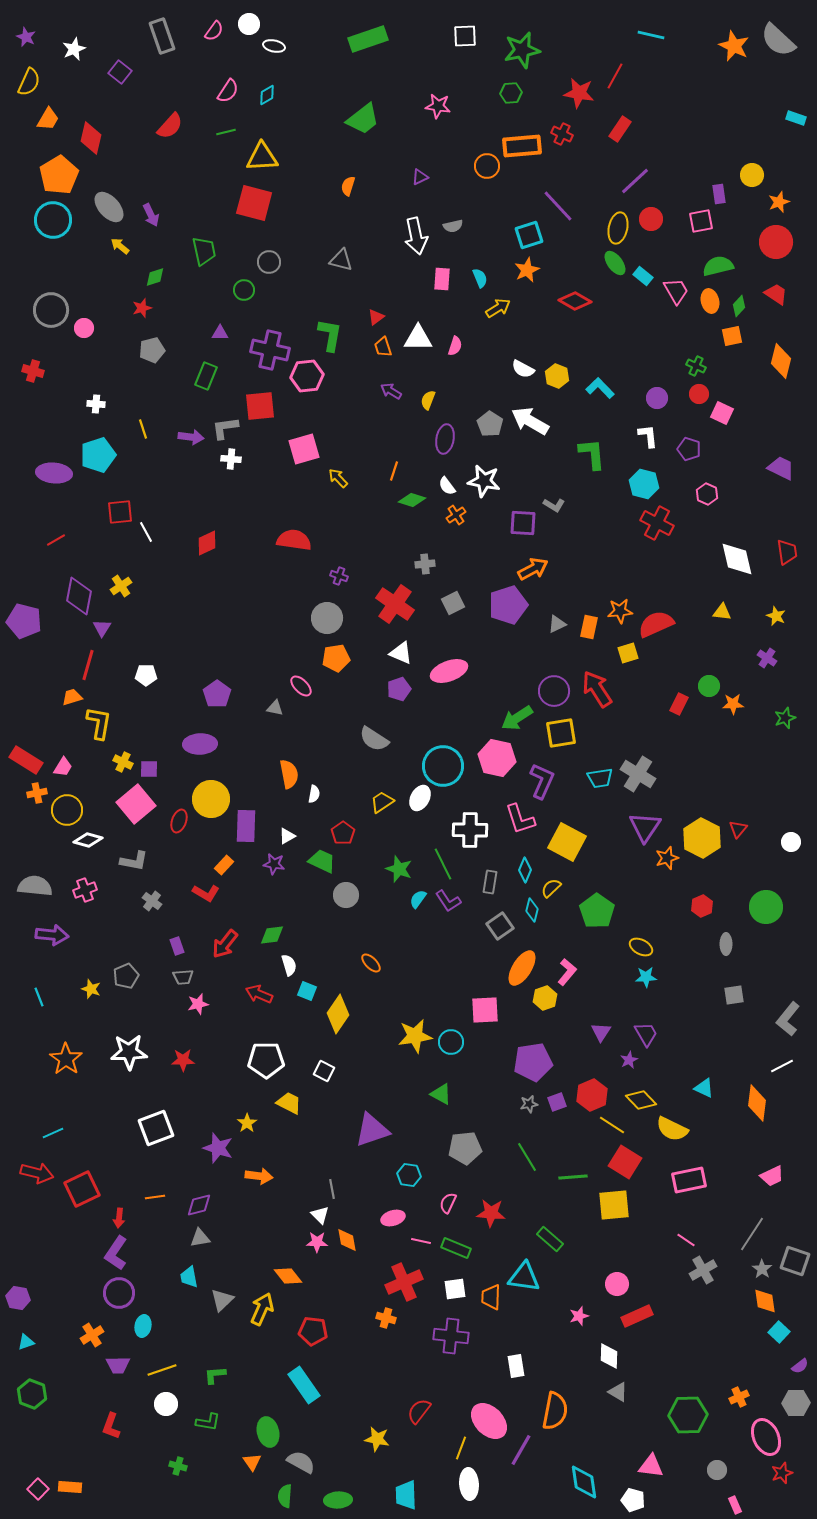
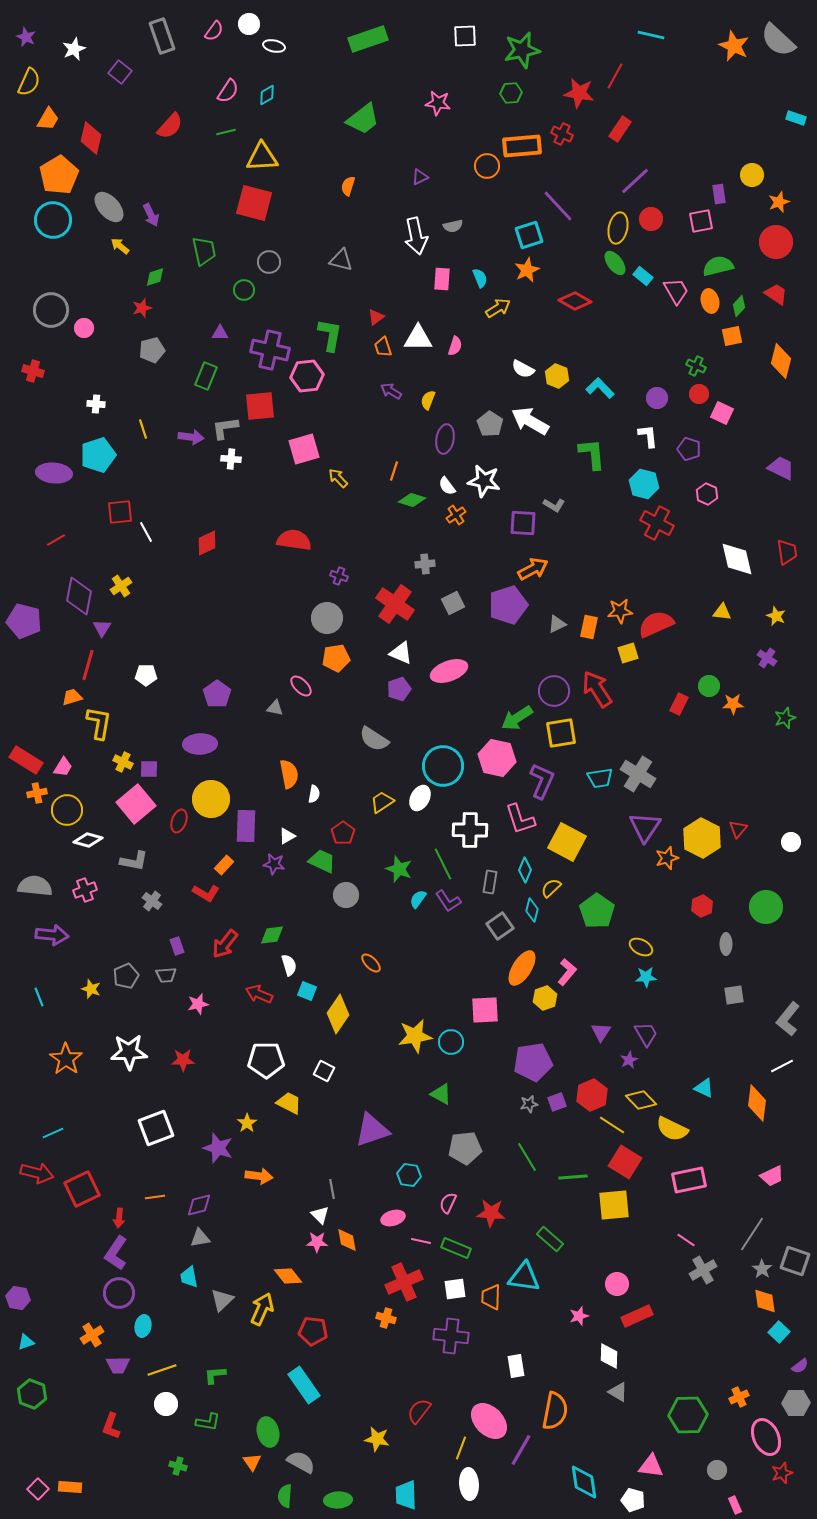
pink star at (438, 106): moved 3 px up
gray trapezoid at (183, 977): moved 17 px left, 2 px up
